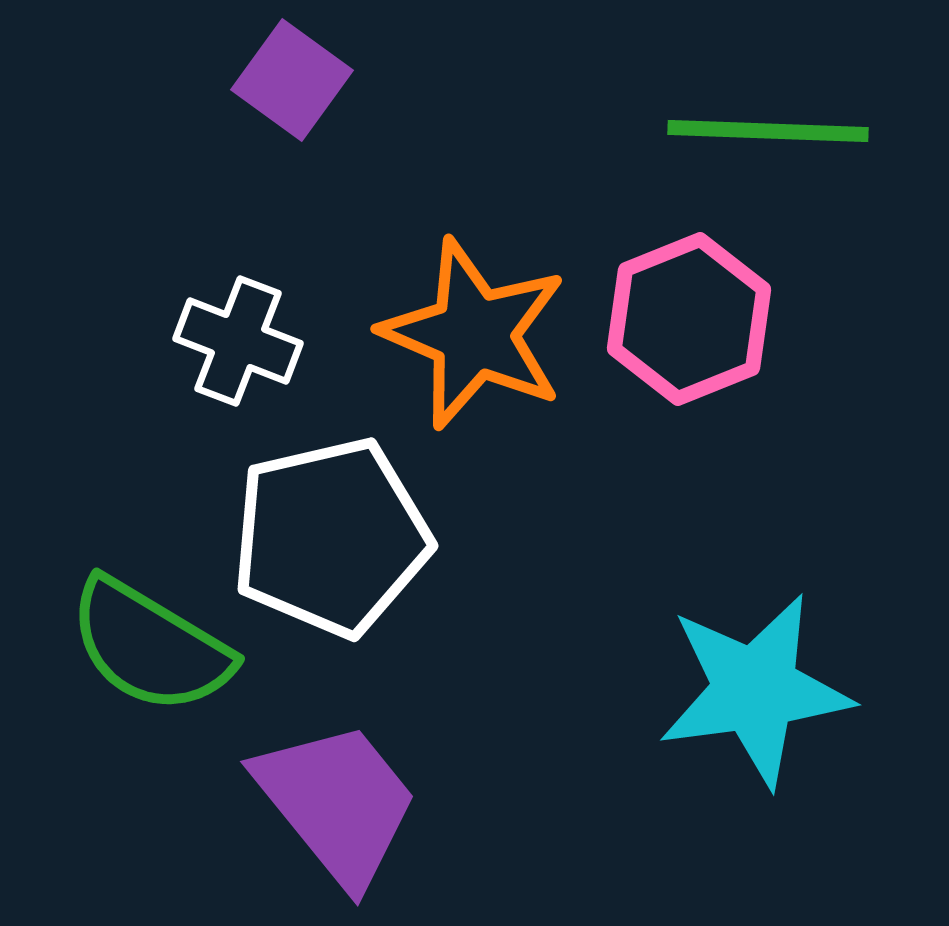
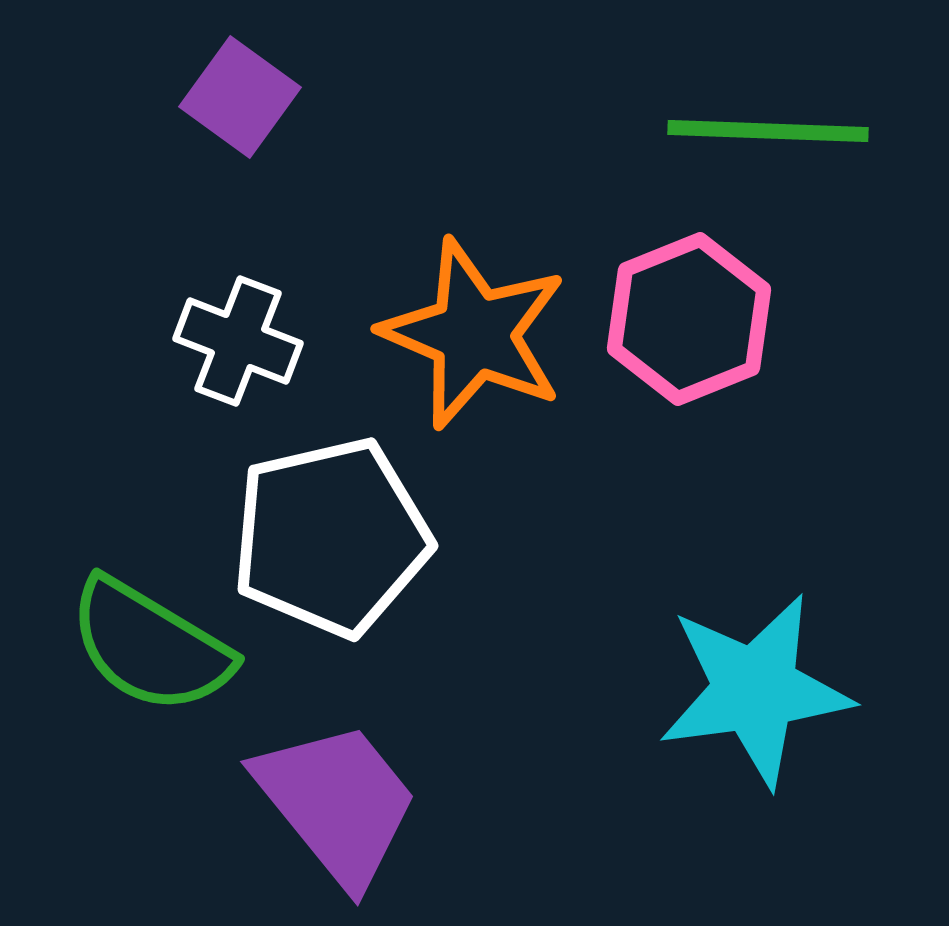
purple square: moved 52 px left, 17 px down
